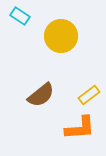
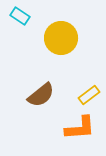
yellow circle: moved 2 px down
